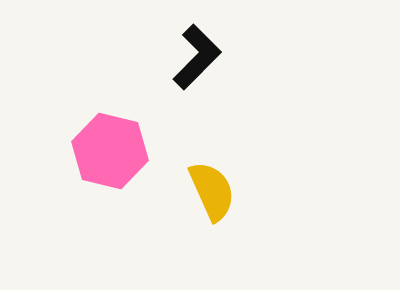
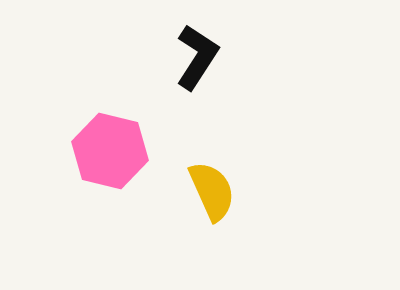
black L-shape: rotated 12 degrees counterclockwise
